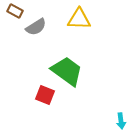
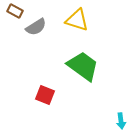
yellow triangle: moved 2 px left, 1 px down; rotated 15 degrees clockwise
green trapezoid: moved 16 px right, 5 px up
